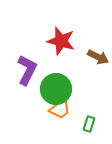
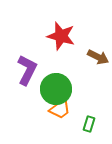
red star: moved 5 px up
